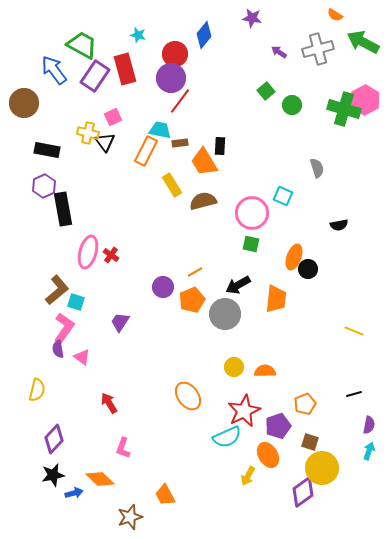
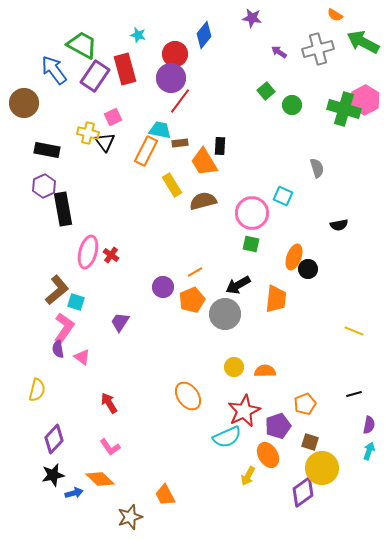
pink L-shape at (123, 448): moved 13 px left, 1 px up; rotated 55 degrees counterclockwise
